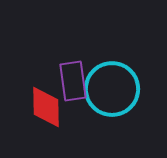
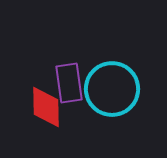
purple rectangle: moved 4 px left, 2 px down
